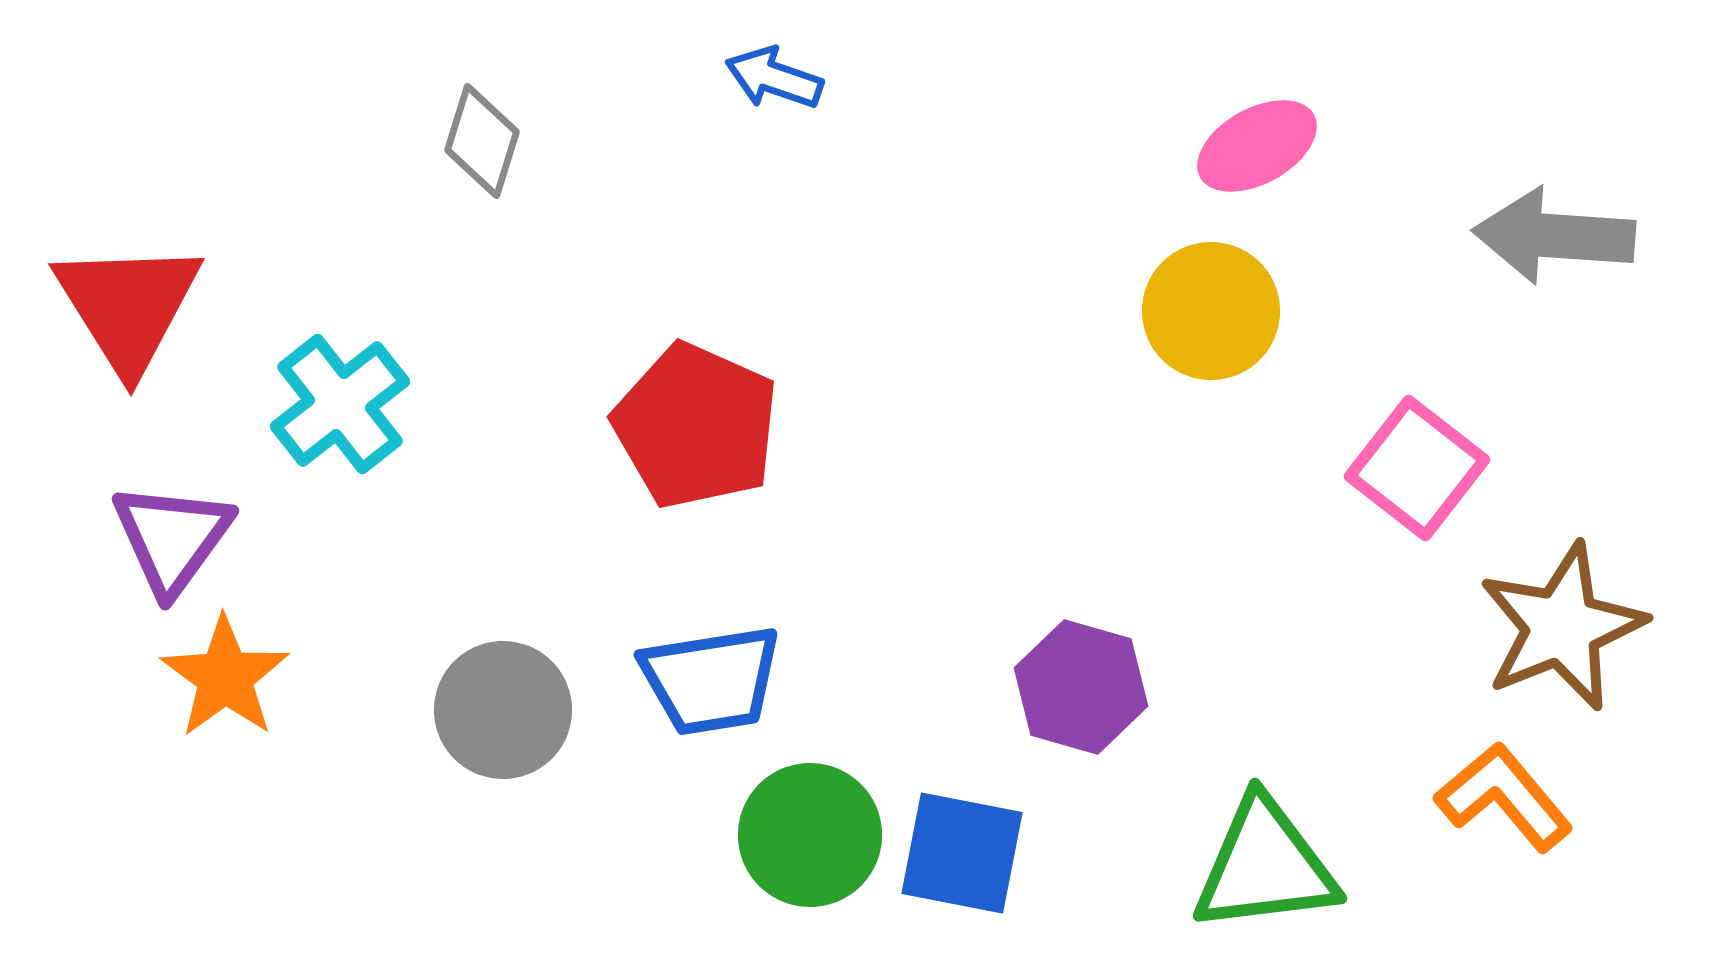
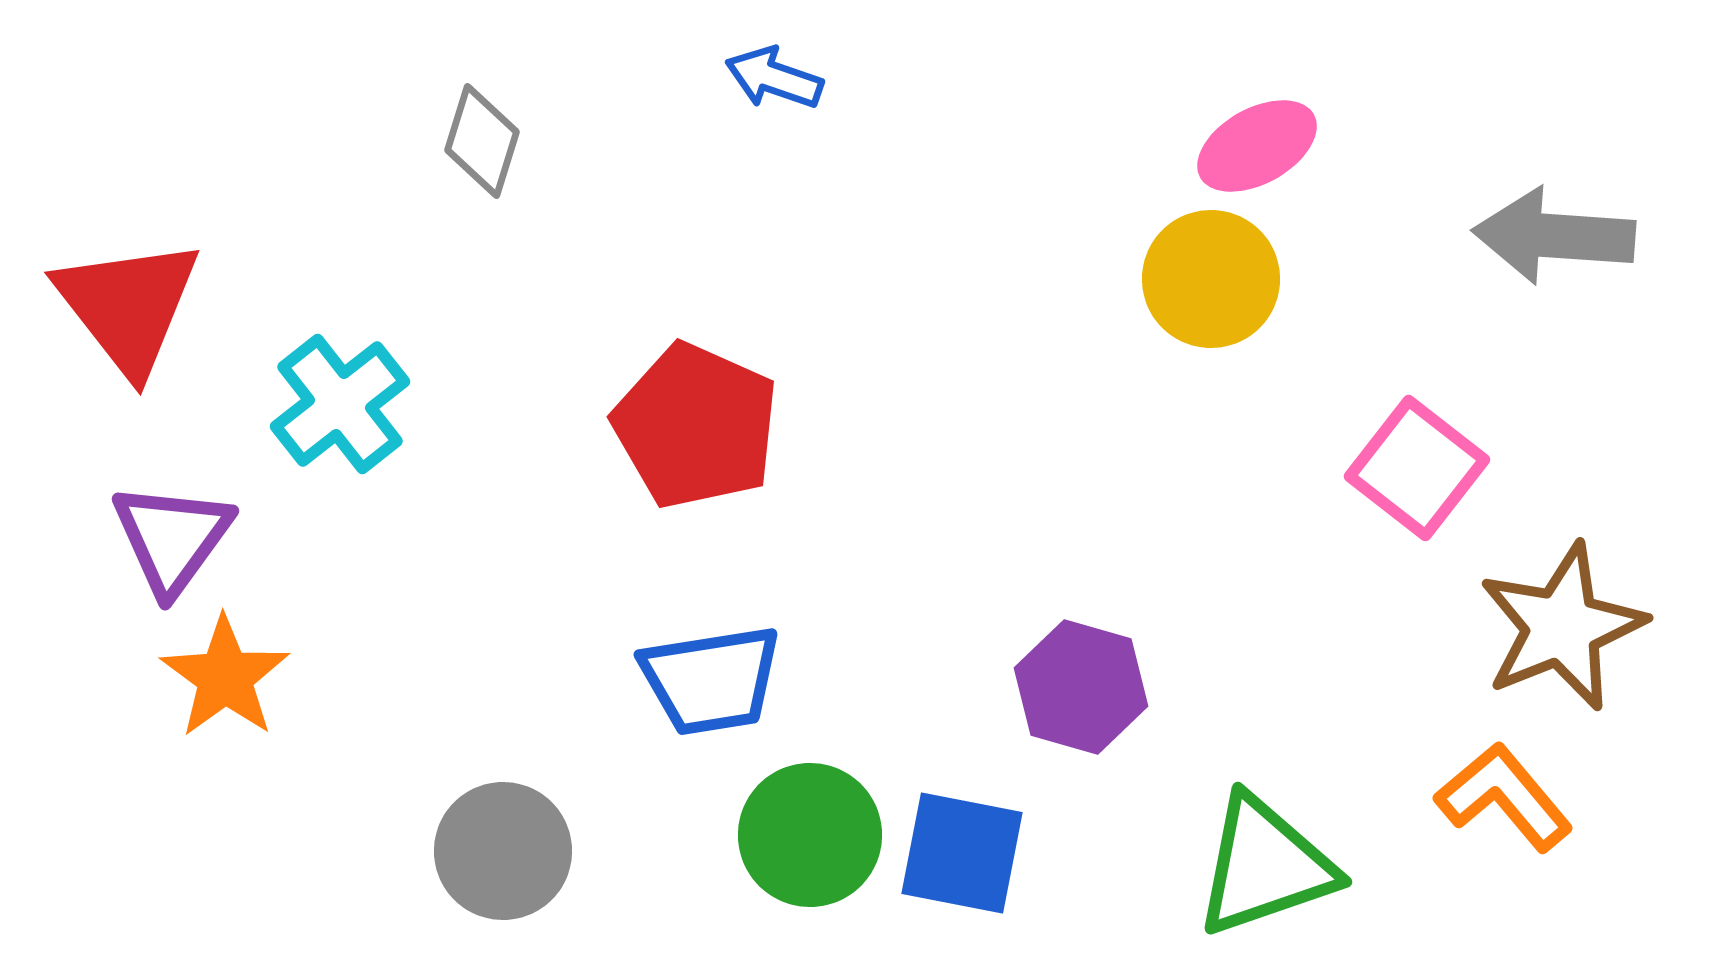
red triangle: rotated 6 degrees counterclockwise
yellow circle: moved 32 px up
gray circle: moved 141 px down
green triangle: rotated 12 degrees counterclockwise
